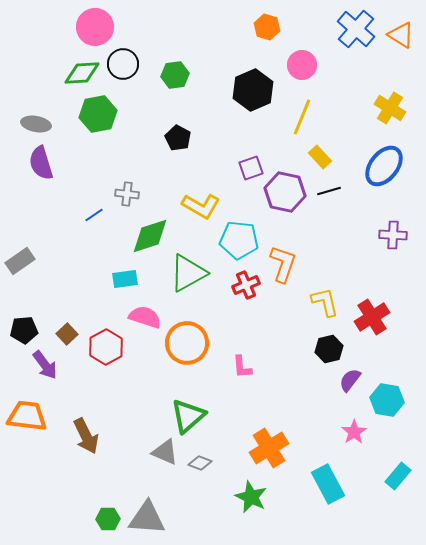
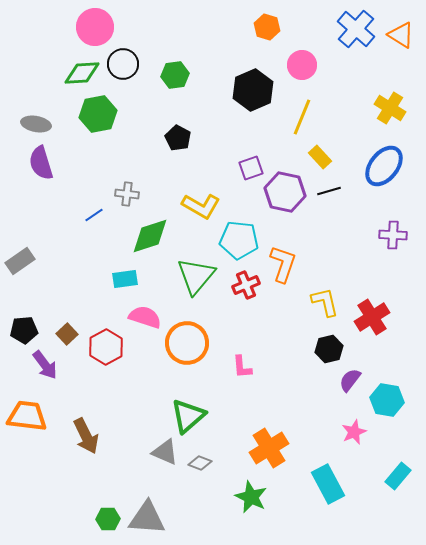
green triangle at (188, 273): moved 8 px right, 3 px down; rotated 21 degrees counterclockwise
pink star at (354, 432): rotated 10 degrees clockwise
